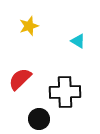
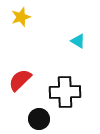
yellow star: moved 8 px left, 9 px up
red semicircle: moved 1 px down
